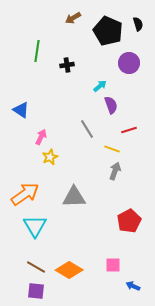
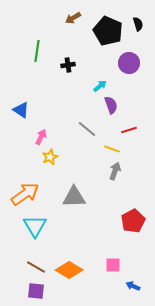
black cross: moved 1 px right
gray line: rotated 18 degrees counterclockwise
red pentagon: moved 4 px right
